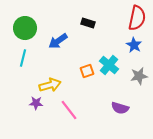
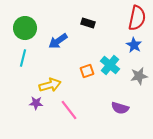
cyan cross: moved 1 px right
